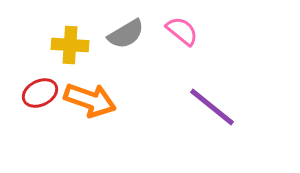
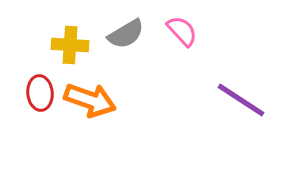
pink semicircle: rotated 8 degrees clockwise
red ellipse: rotated 68 degrees counterclockwise
purple line: moved 29 px right, 7 px up; rotated 6 degrees counterclockwise
